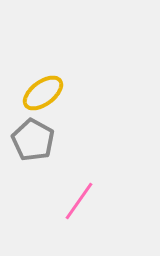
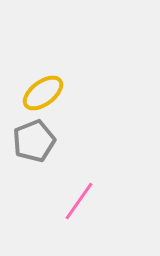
gray pentagon: moved 1 px right, 1 px down; rotated 21 degrees clockwise
